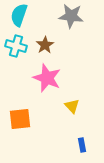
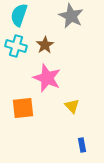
gray star: rotated 20 degrees clockwise
orange square: moved 3 px right, 11 px up
